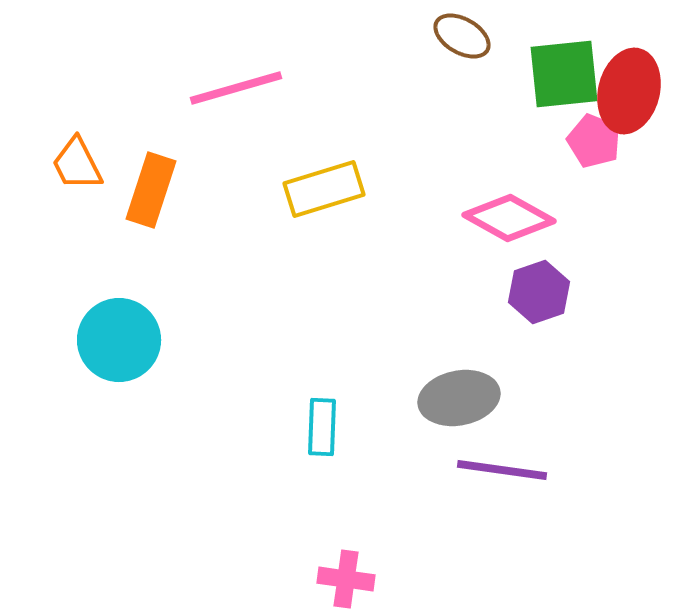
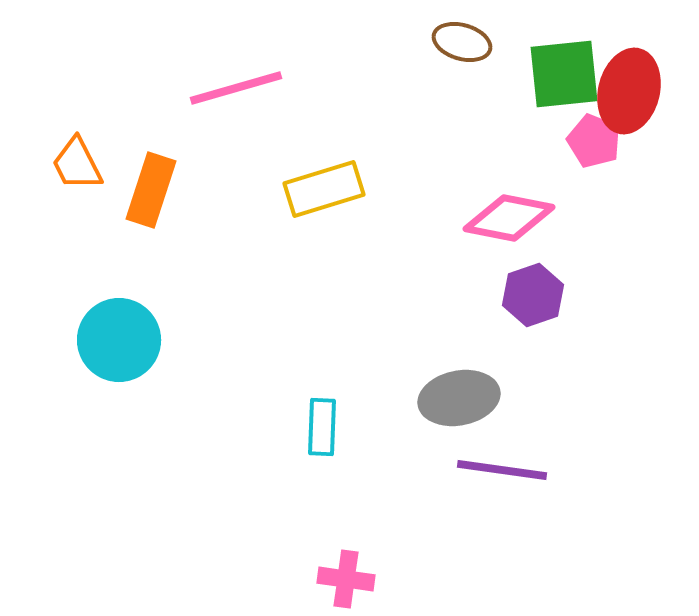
brown ellipse: moved 6 px down; rotated 14 degrees counterclockwise
pink diamond: rotated 18 degrees counterclockwise
purple hexagon: moved 6 px left, 3 px down
